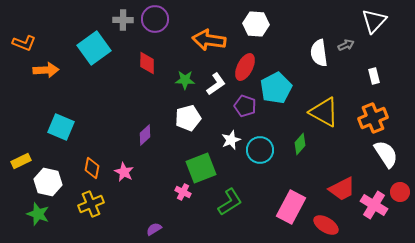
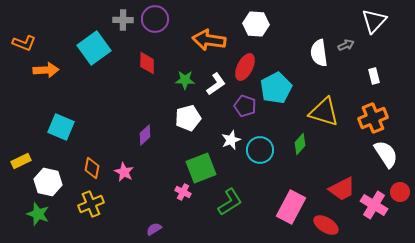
yellow triangle at (324, 112): rotated 12 degrees counterclockwise
